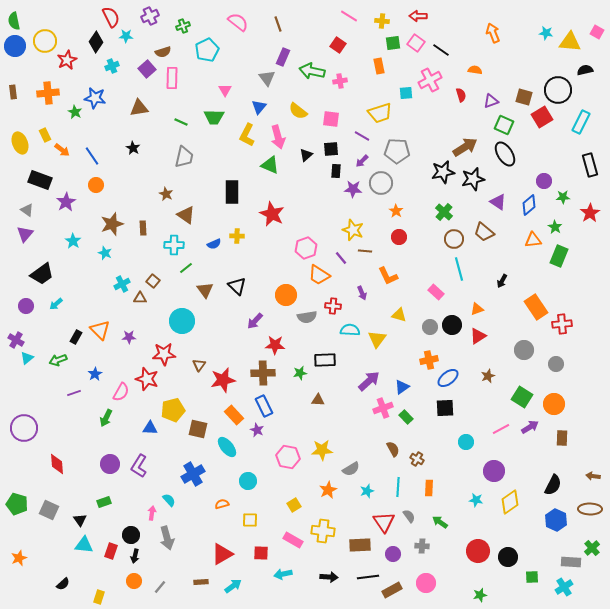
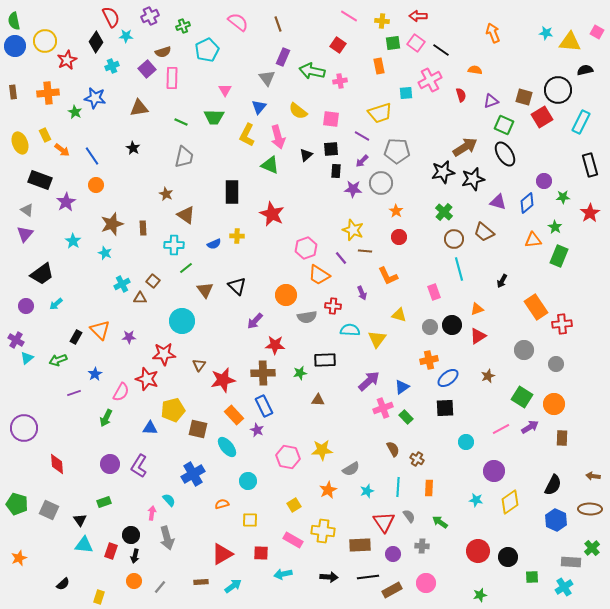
purple triangle at (498, 202): rotated 18 degrees counterclockwise
blue diamond at (529, 205): moved 2 px left, 2 px up
pink rectangle at (436, 292): moved 2 px left; rotated 28 degrees clockwise
